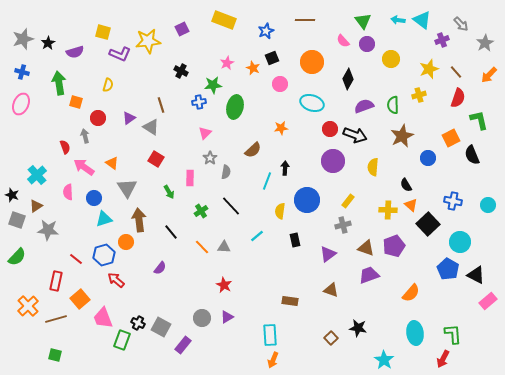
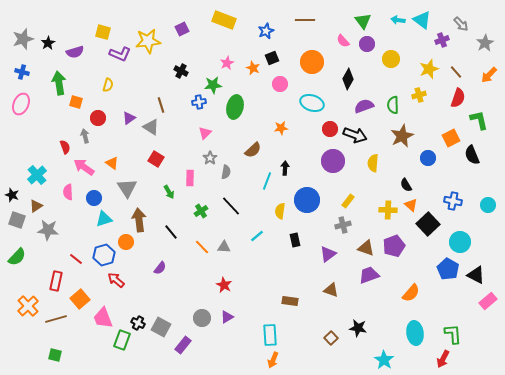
yellow semicircle at (373, 167): moved 4 px up
